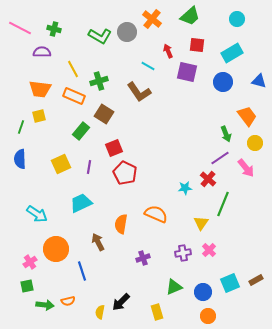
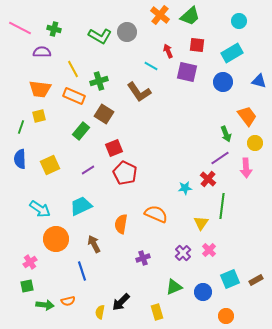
orange cross at (152, 19): moved 8 px right, 4 px up
cyan circle at (237, 19): moved 2 px right, 2 px down
cyan line at (148, 66): moved 3 px right
yellow square at (61, 164): moved 11 px left, 1 px down
purple line at (89, 167): moved 1 px left, 3 px down; rotated 48 degrees clockwise
pink arrow at (246, 168): rotated 36 degrees clockwise
cyan trapezoid at (81, 203): moved 3 px down
green line at (223, 204): moved 1 px left, 2 px down; rotated 15 degrees counterclockwise
cyan arrow at (37, 214): moved 3 px right, 5 px up
brown arrow at (98, 242): moved 4 px left, 2 px down
orange circle at (56, 249): moved 10 px up
purple cross at (183, 253): rotated 35 degrees counterclockwise
cyan square at (230, 283): moved 4 px up
orange circle at (208, 316): moved 18 px right
